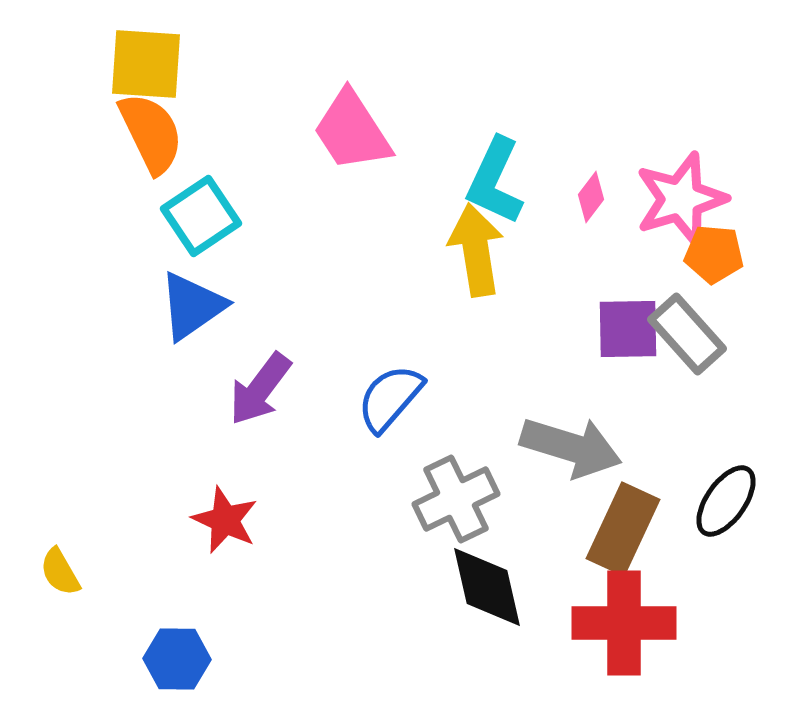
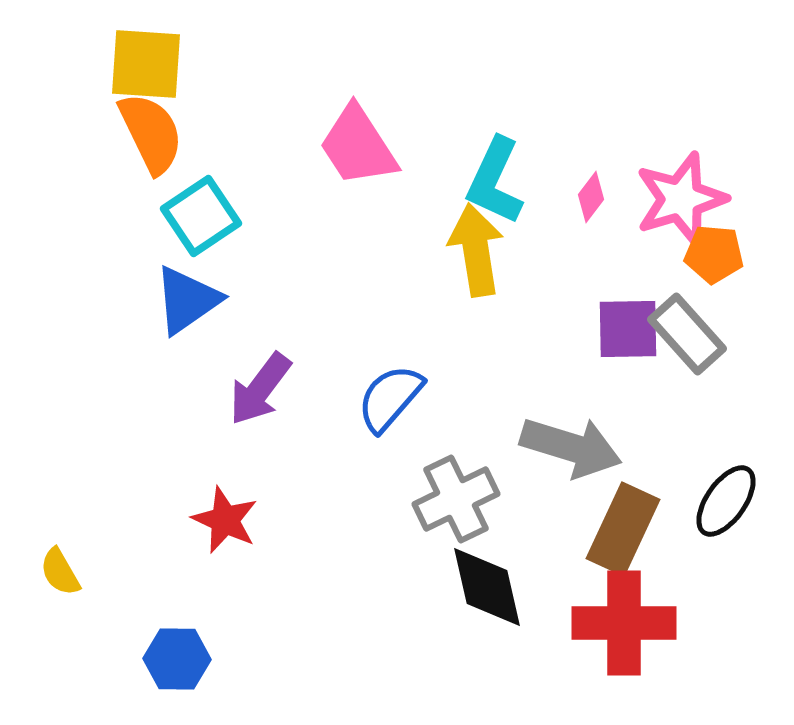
pink trapezoid: moved 6 px right, 15 px down
blue triangle: moved 5 px left, 6 px up
